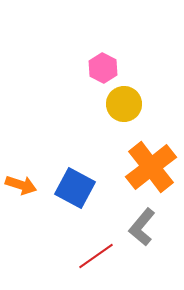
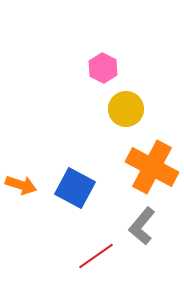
yellow circle: moved 2 px right, 5 px down
orange cross: moved 1 px right; rotated 24 degrees counterclockwise
gray L-shape: moved 1 px up
